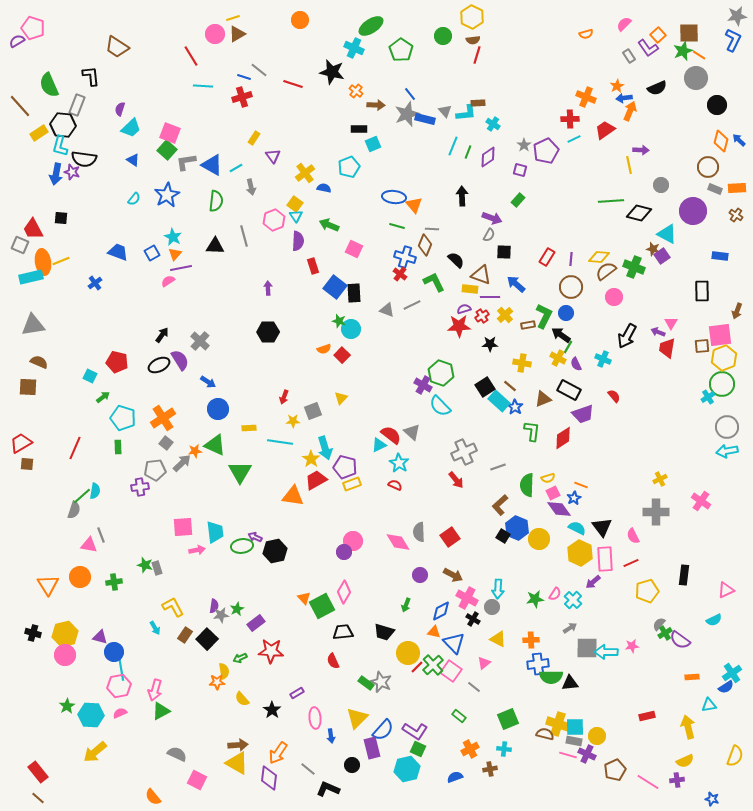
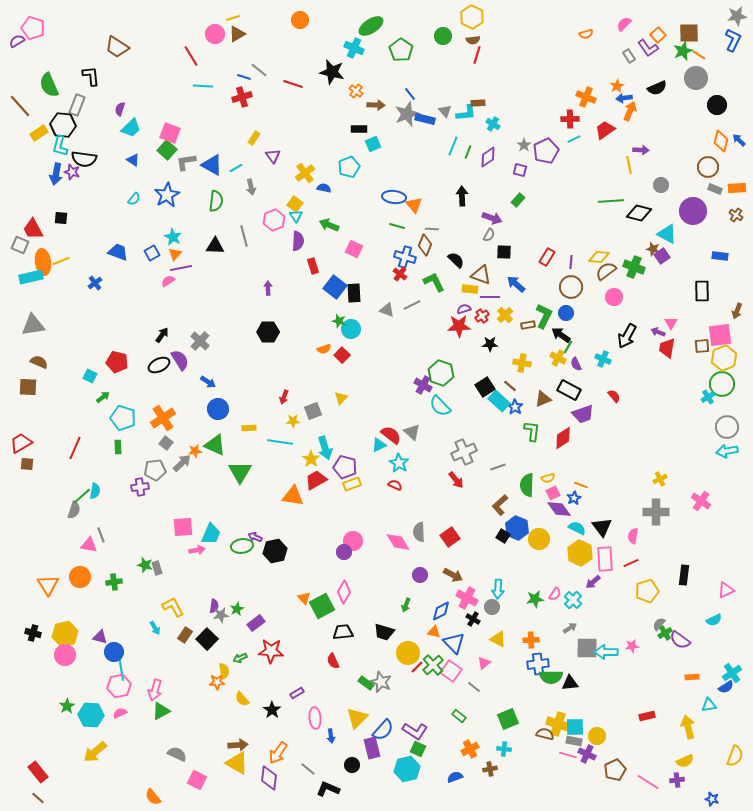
purple line at (571, 259): moved 3 px down
cyan trapezoid at (215, 532): moved 4 px left, 2 px down; rotated 30 degrees clockwise
pink semicircle at (633, 536): rotated 35 degrees clockwise
